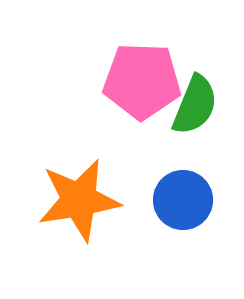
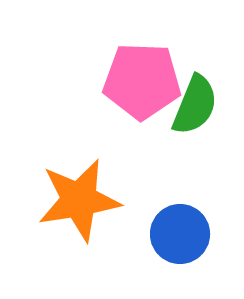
blue circle: moved 3 px left, 34 px down
